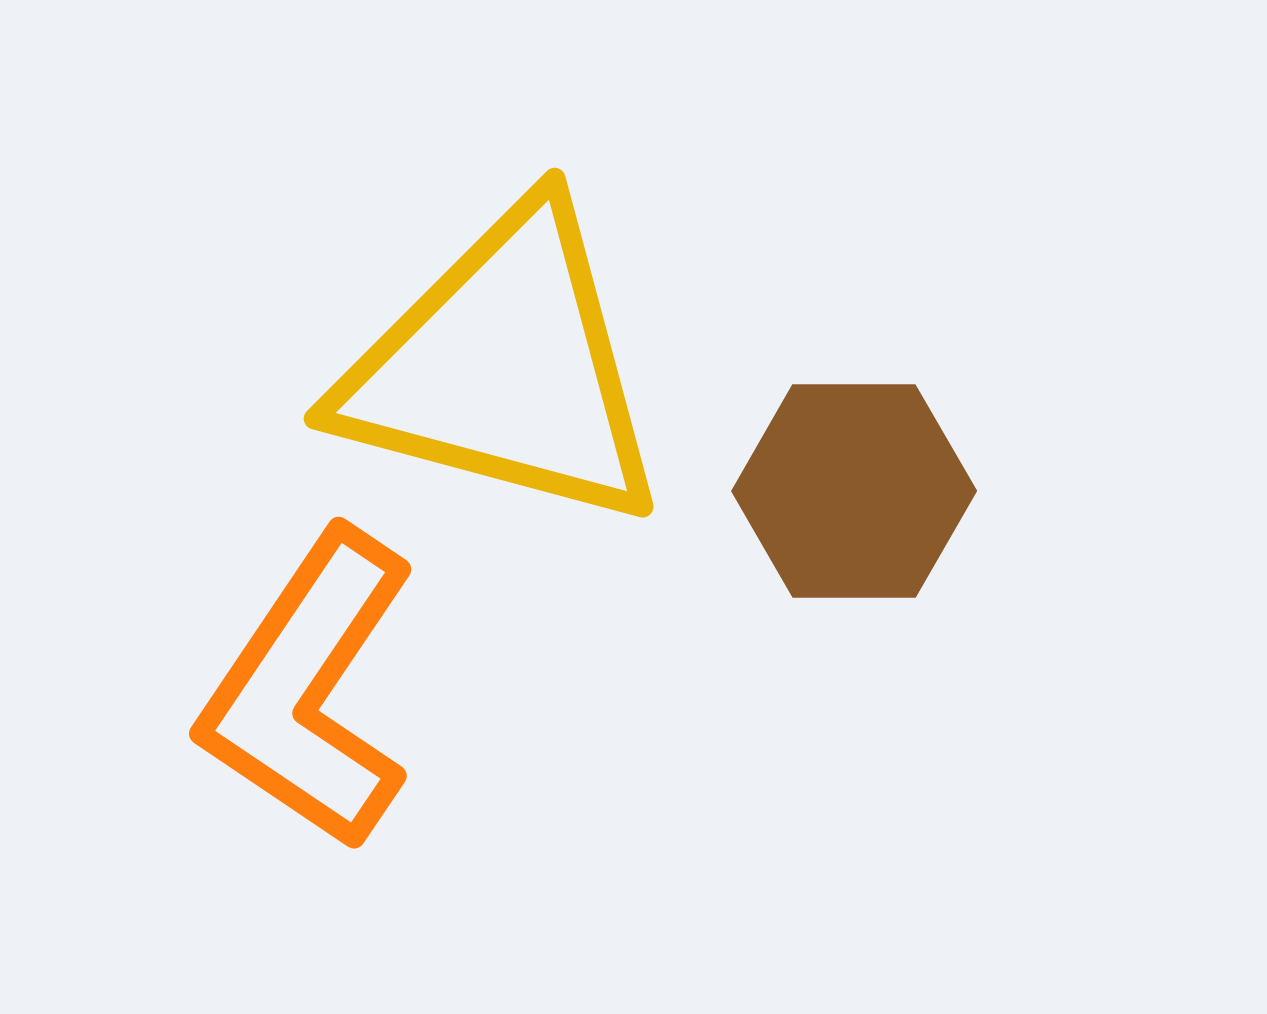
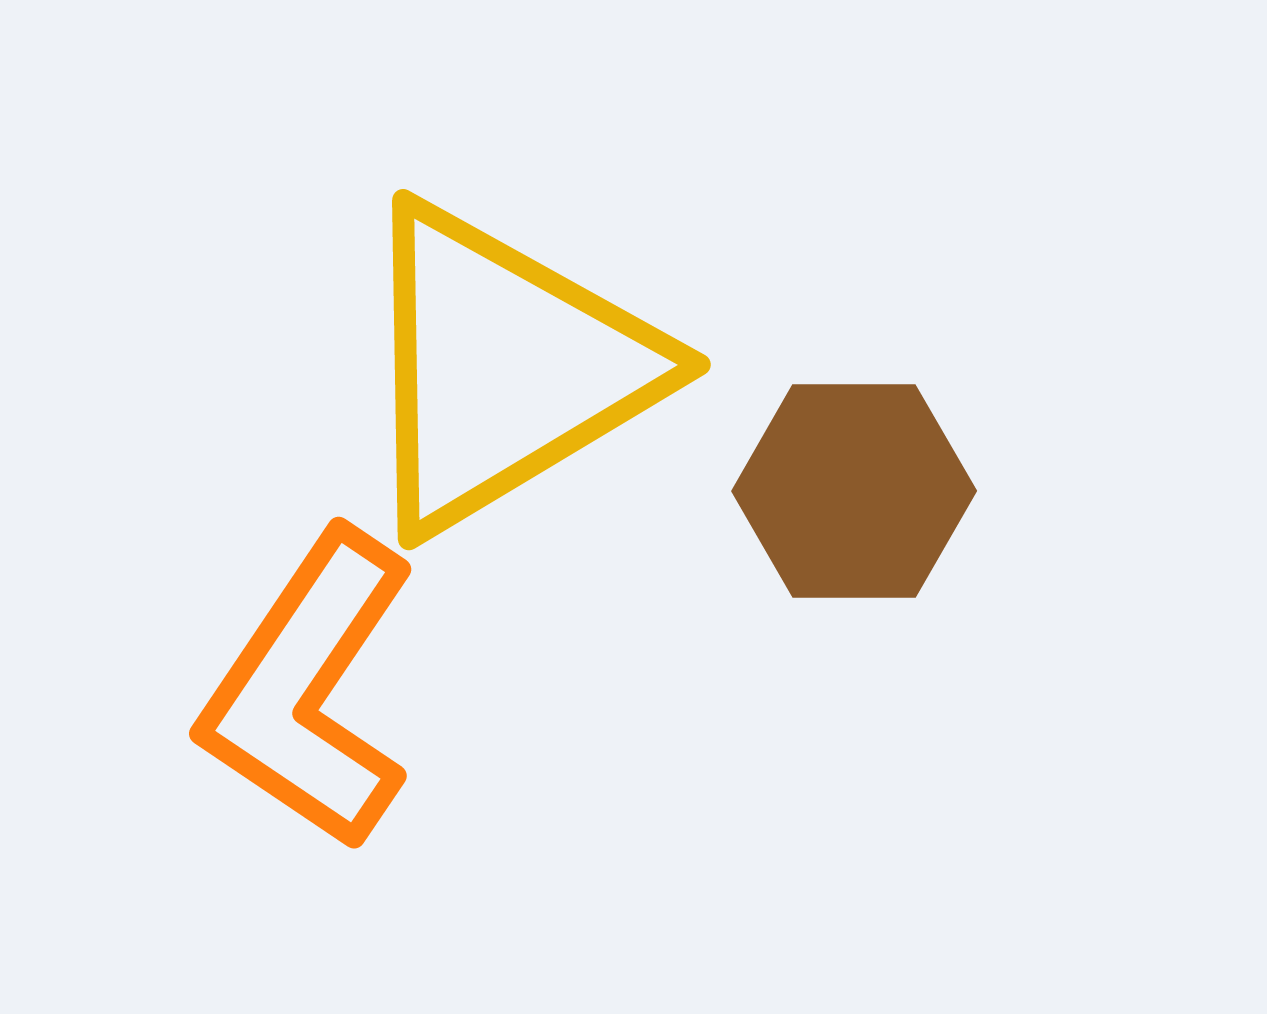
yellow triangle: rotated 46 degrees counterclockwise
